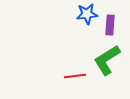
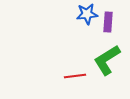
purple rectangle: moved 2 px left, 3 px up
